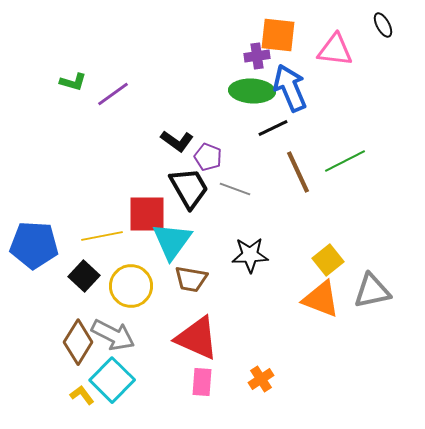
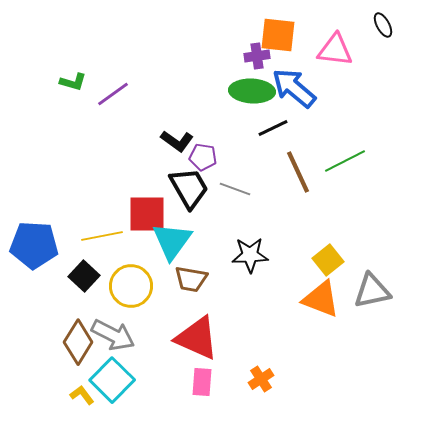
blue arrow: moved 4 px right; rotated 27 degrees counterclockwise
purple pentagon: moved 5 px left; rotated 12 degrees counterclockwise
